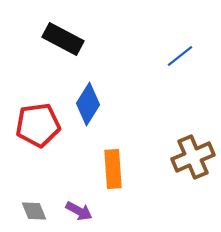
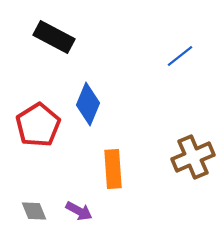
black rectangle: moved 9 px left, 2 px up
blue diamond: rotated 9 degrees counterclockwise
red pentagon: rotated 24 degrees counterclockwise
